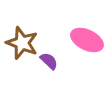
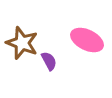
purple semicircle: rotated 18 degrees clockwise
